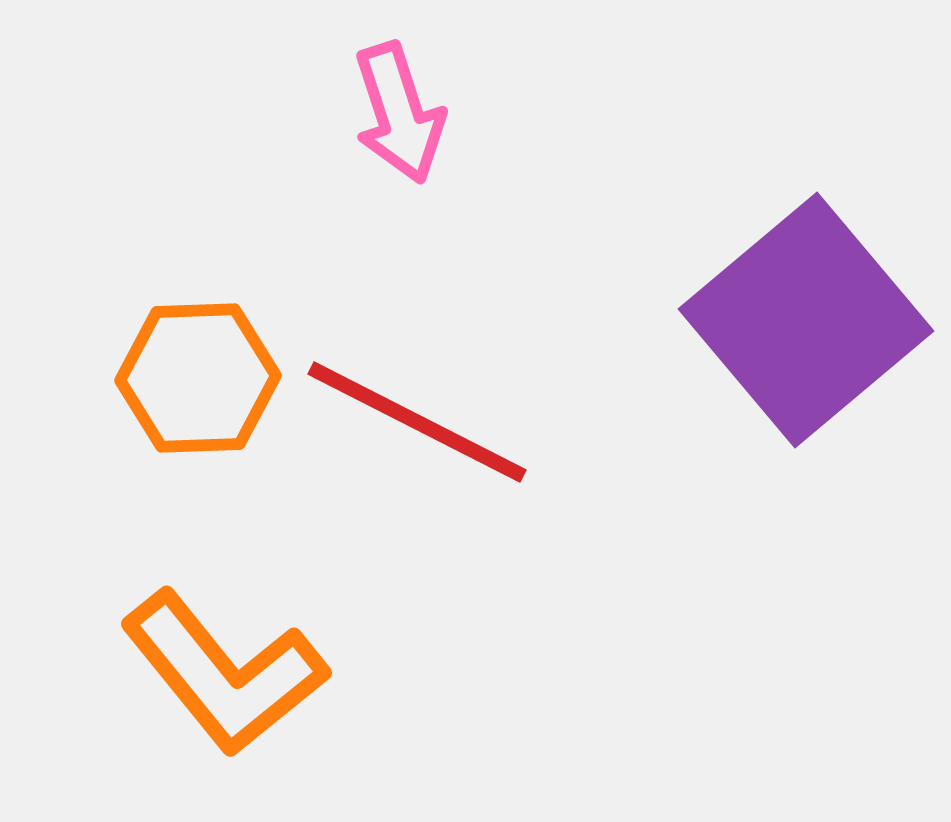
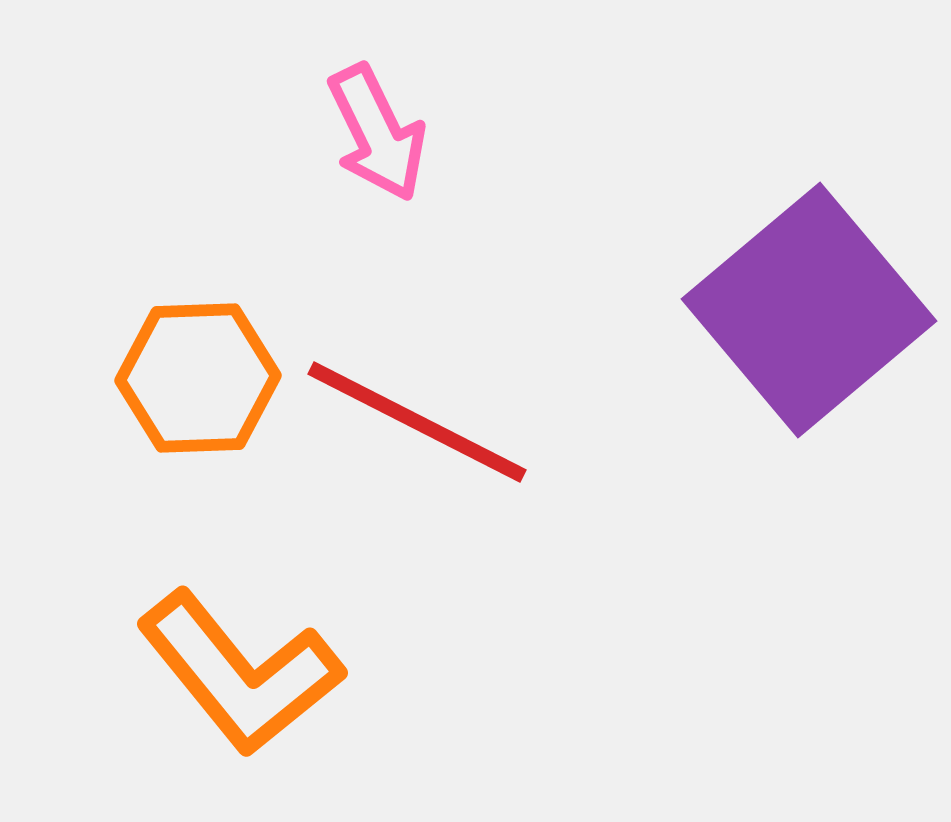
pink arrow: moved 22 px left, 20 px down; rotated 8 degrees counterclockwise
purple square: moved 3 px right, 10 px up
orange L-shape: moved 16 px right
